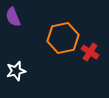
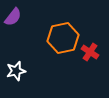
purple semicircle: rotated 120 degrees counterclockwise
